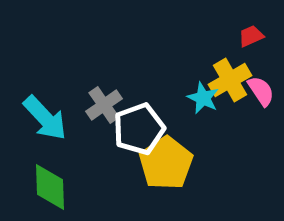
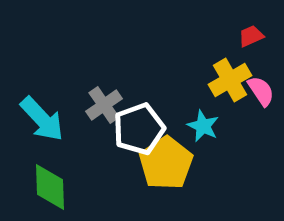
cyan star: moved 28 px down
cyan arrow: moved 3 px left, 1 px down
